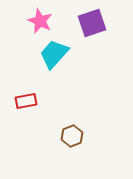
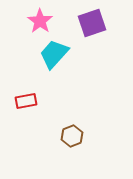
pink star: rotated 10 degrees clockwise
